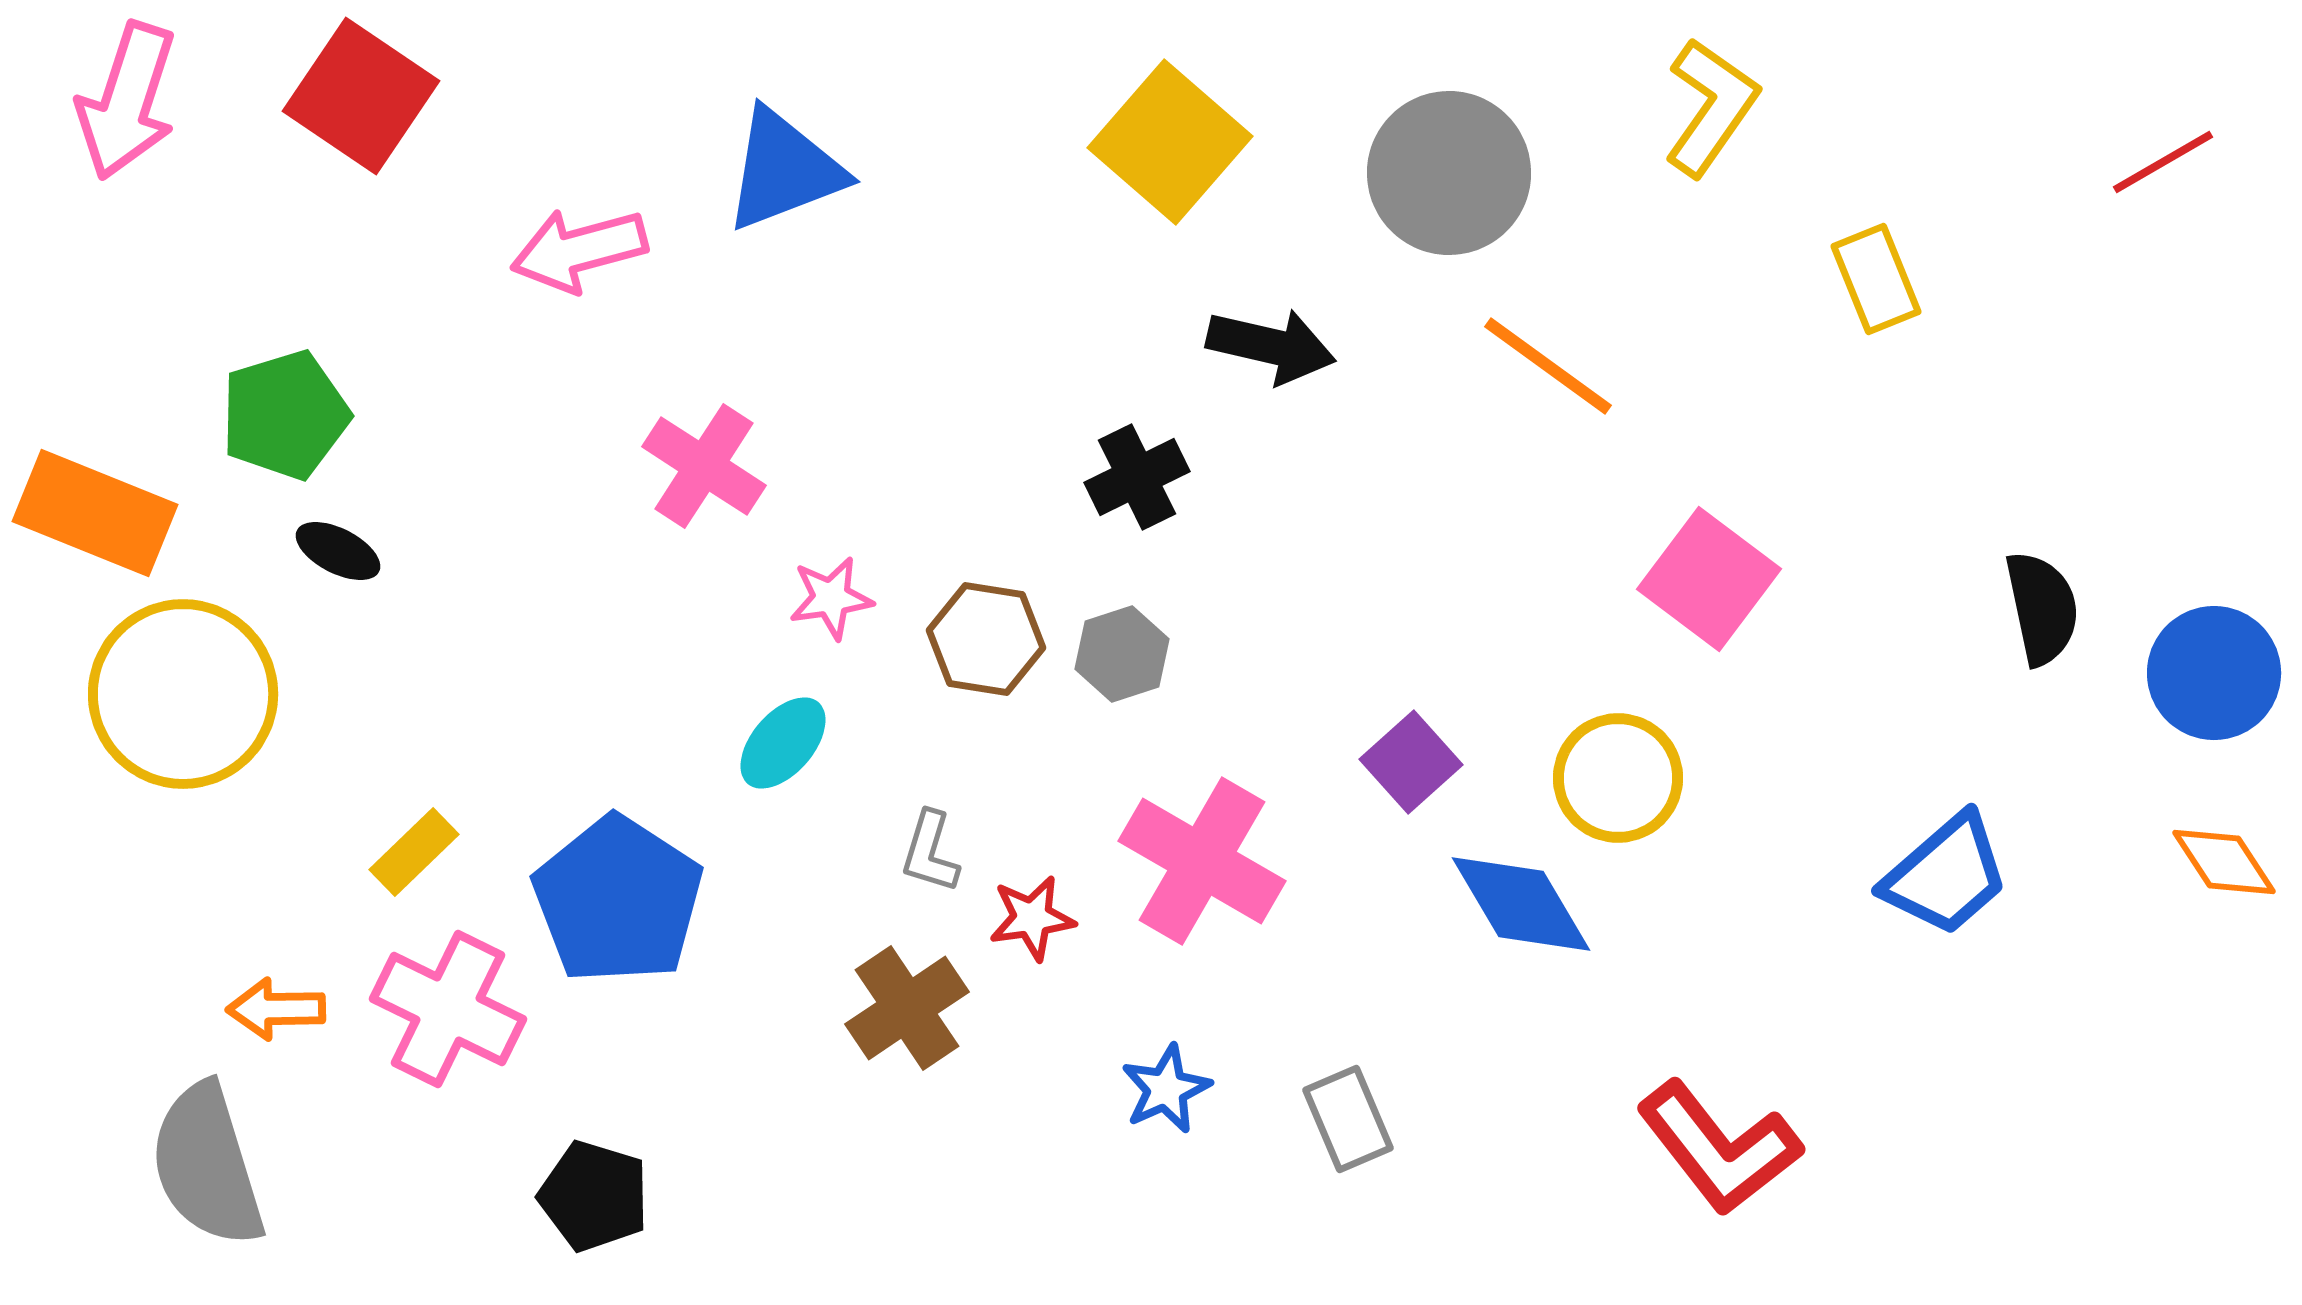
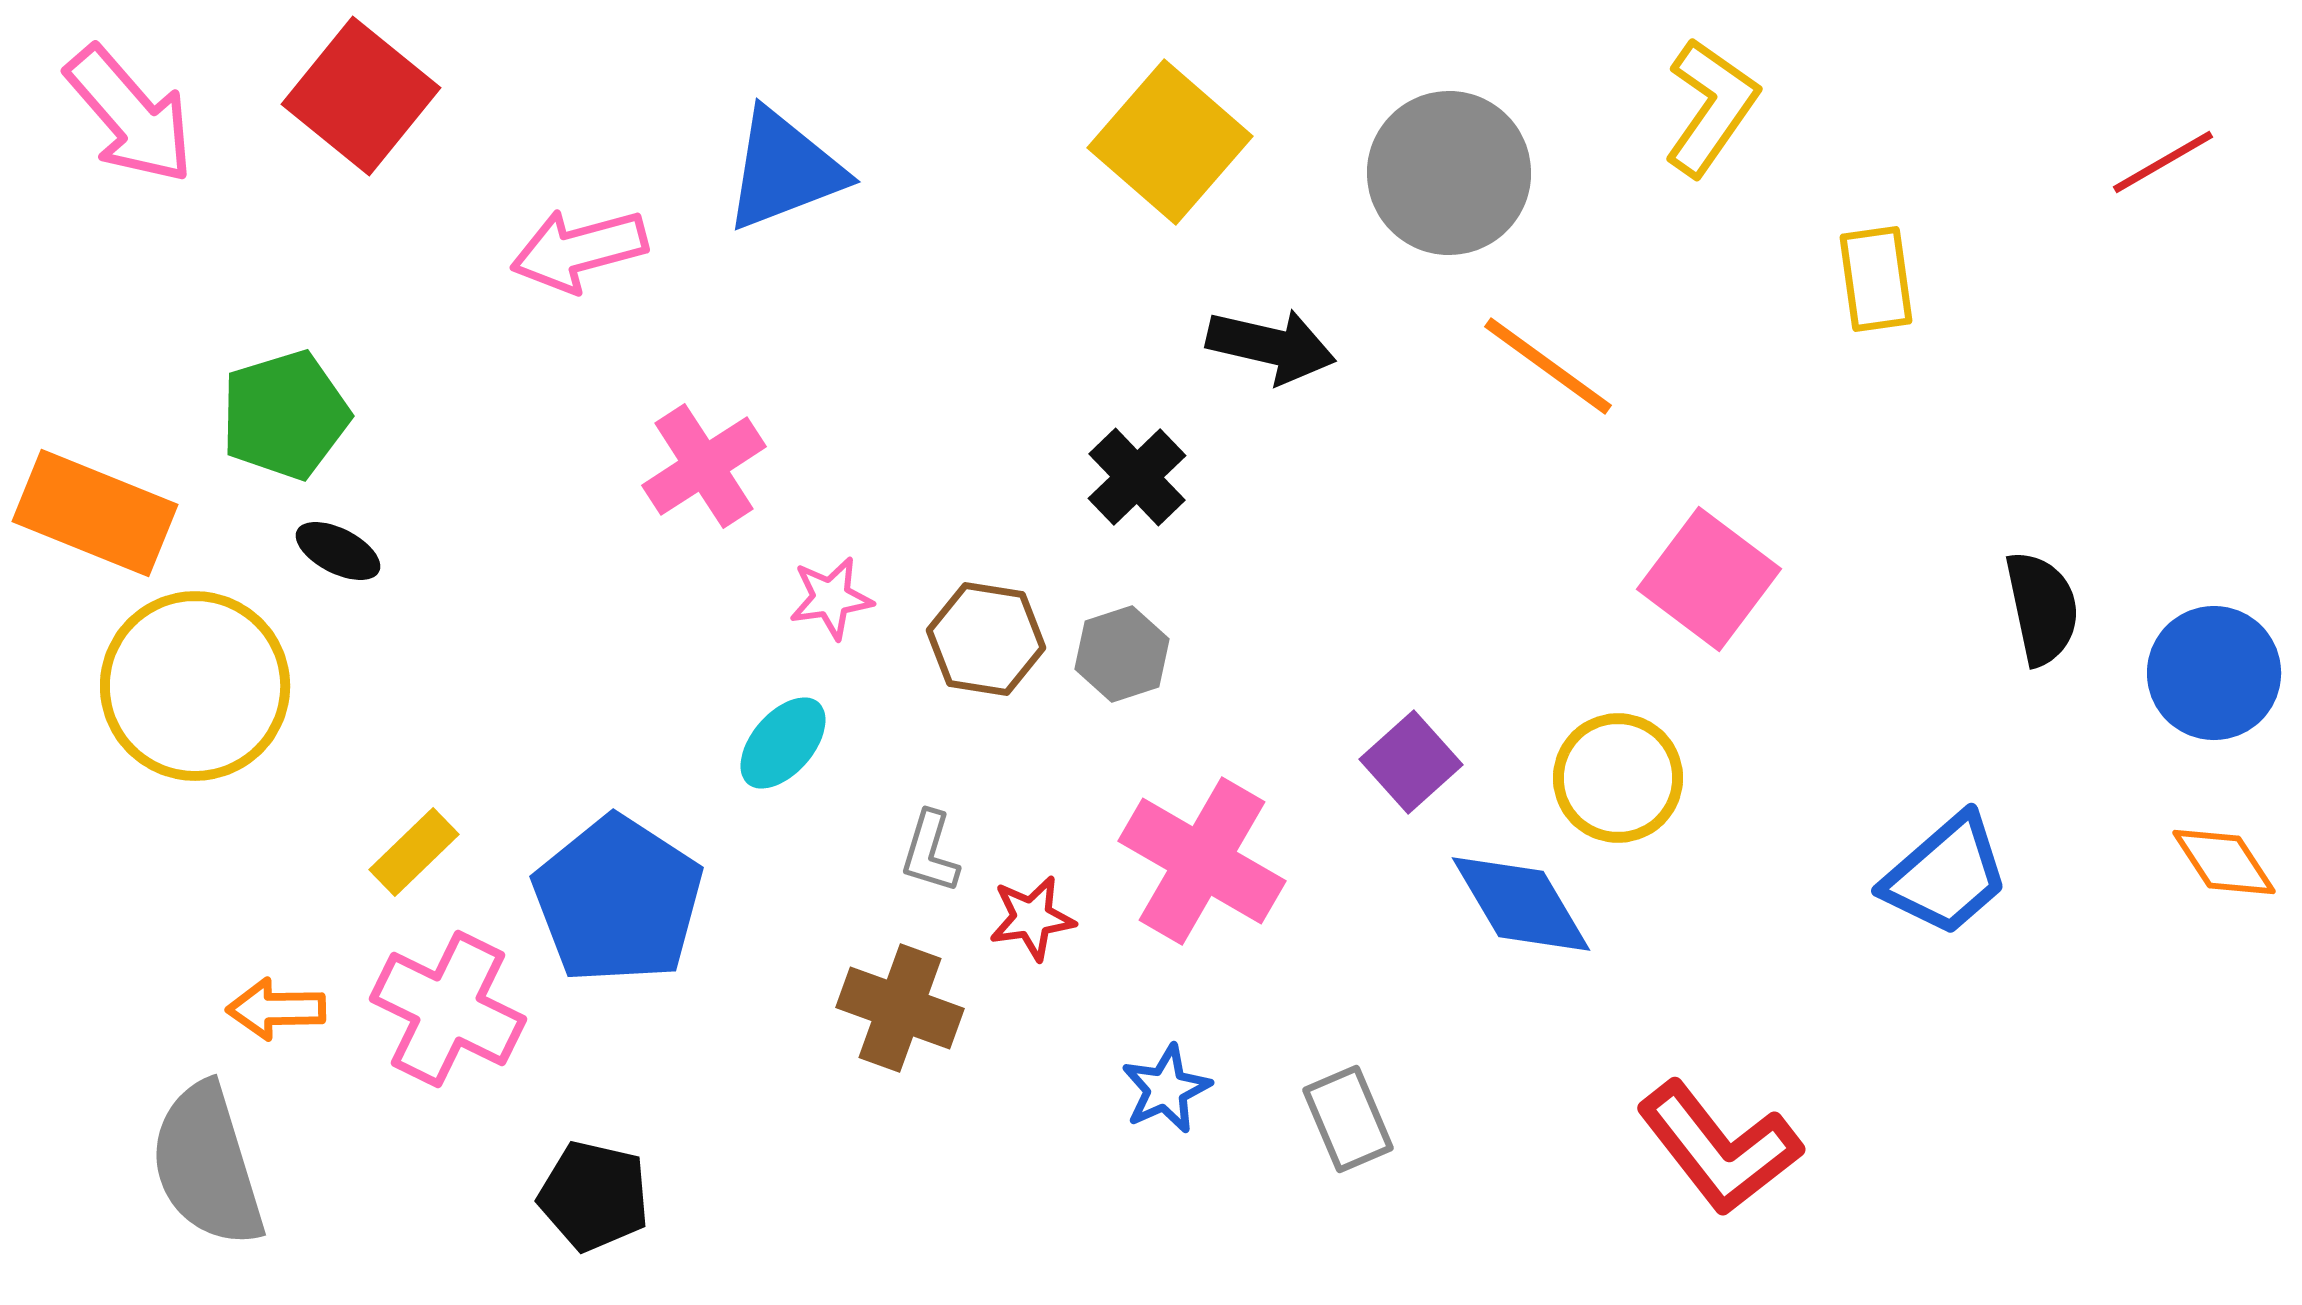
red square at (361, 96): rotated 5 degrees clockwise
pink arrow at (127, 101): moved 3 px right, 14 px down; rotated 59 degrees counterclockwise
yellow rectangle at (1876, 279): rotated 14 degrees clockwise
pink cross at (704, 466): rotated 24 degrees clockwise
black cross at (1137, 477): rotated 18 degrees counterclockwise
yellow circle at (183, 694): moved 12 px right, 8 px up
brown cross at (907, 1008): moved 7 px left; rotated 36 degrees counterclockwise
black pentagon at (594, 1196): rotated 4 degrees counterclockwise
